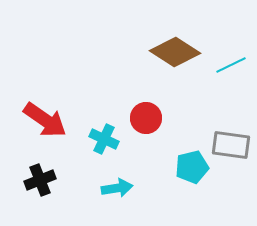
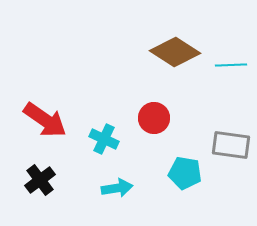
cyan line: rotated 24 degrees clockwise
red circle: moved 8 px right
cyan pentagon: moved 7 px left, 6 px down; rotated 24 degrees clockwise
black cross: rotated 16 degrees counterclockwise
